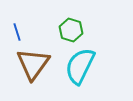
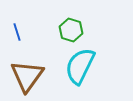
brown triangle: moved 6 px left, 12 px down
